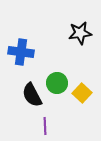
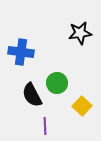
yellow square: moved 13 px down
